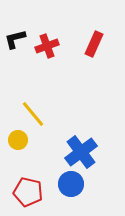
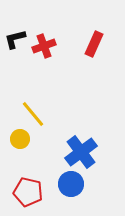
red cross: moved 3 px left
yellow circle: moved 2 px right, 1 px up
